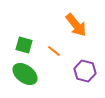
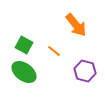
green square: rotated 12 degrees clockwise
green ellipse: moved 1 px left, 2 px up
